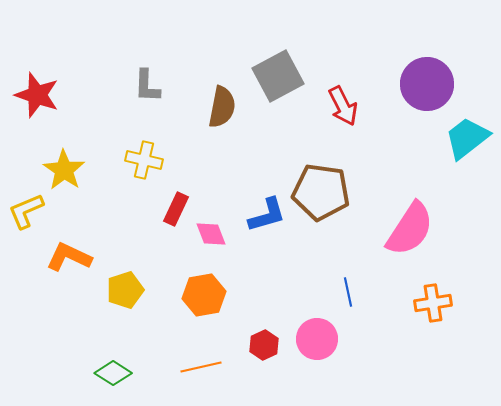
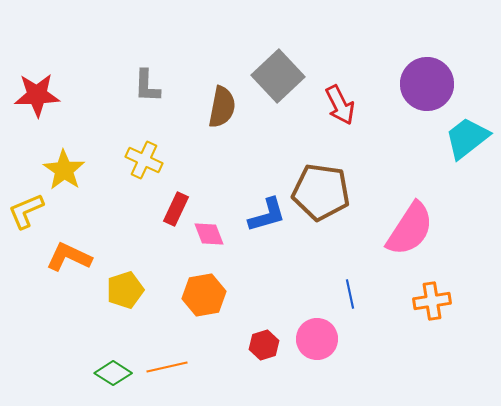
gray square: rotated 15 degrees counterclockwise
red star: rotated 21 degrees counterclockwise
red arrow: moved 3 px left, 1 px up
yellow cross: rotated 12 degrees clockwise
pink diamond: moved 2 px left
blue line: moved 2 px right, 2 px down
orange cross: moved 1 px left, 2 px up
red hexagon: rotated 8 degrees clockwise
orange line: moved 34 px left
